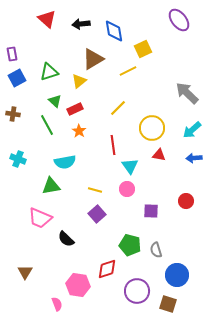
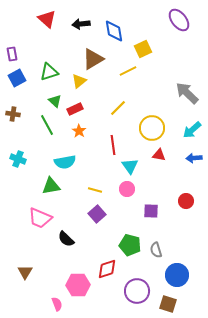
pink hexagon at (78, 285): rotated 10 degrees counterclockwise
